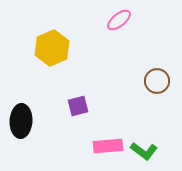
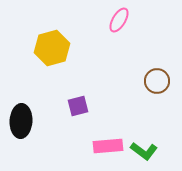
pink ellipse: rotated 20 degrees counterclockwise
yellow hexagon: rotated 8 degrees clockwise
